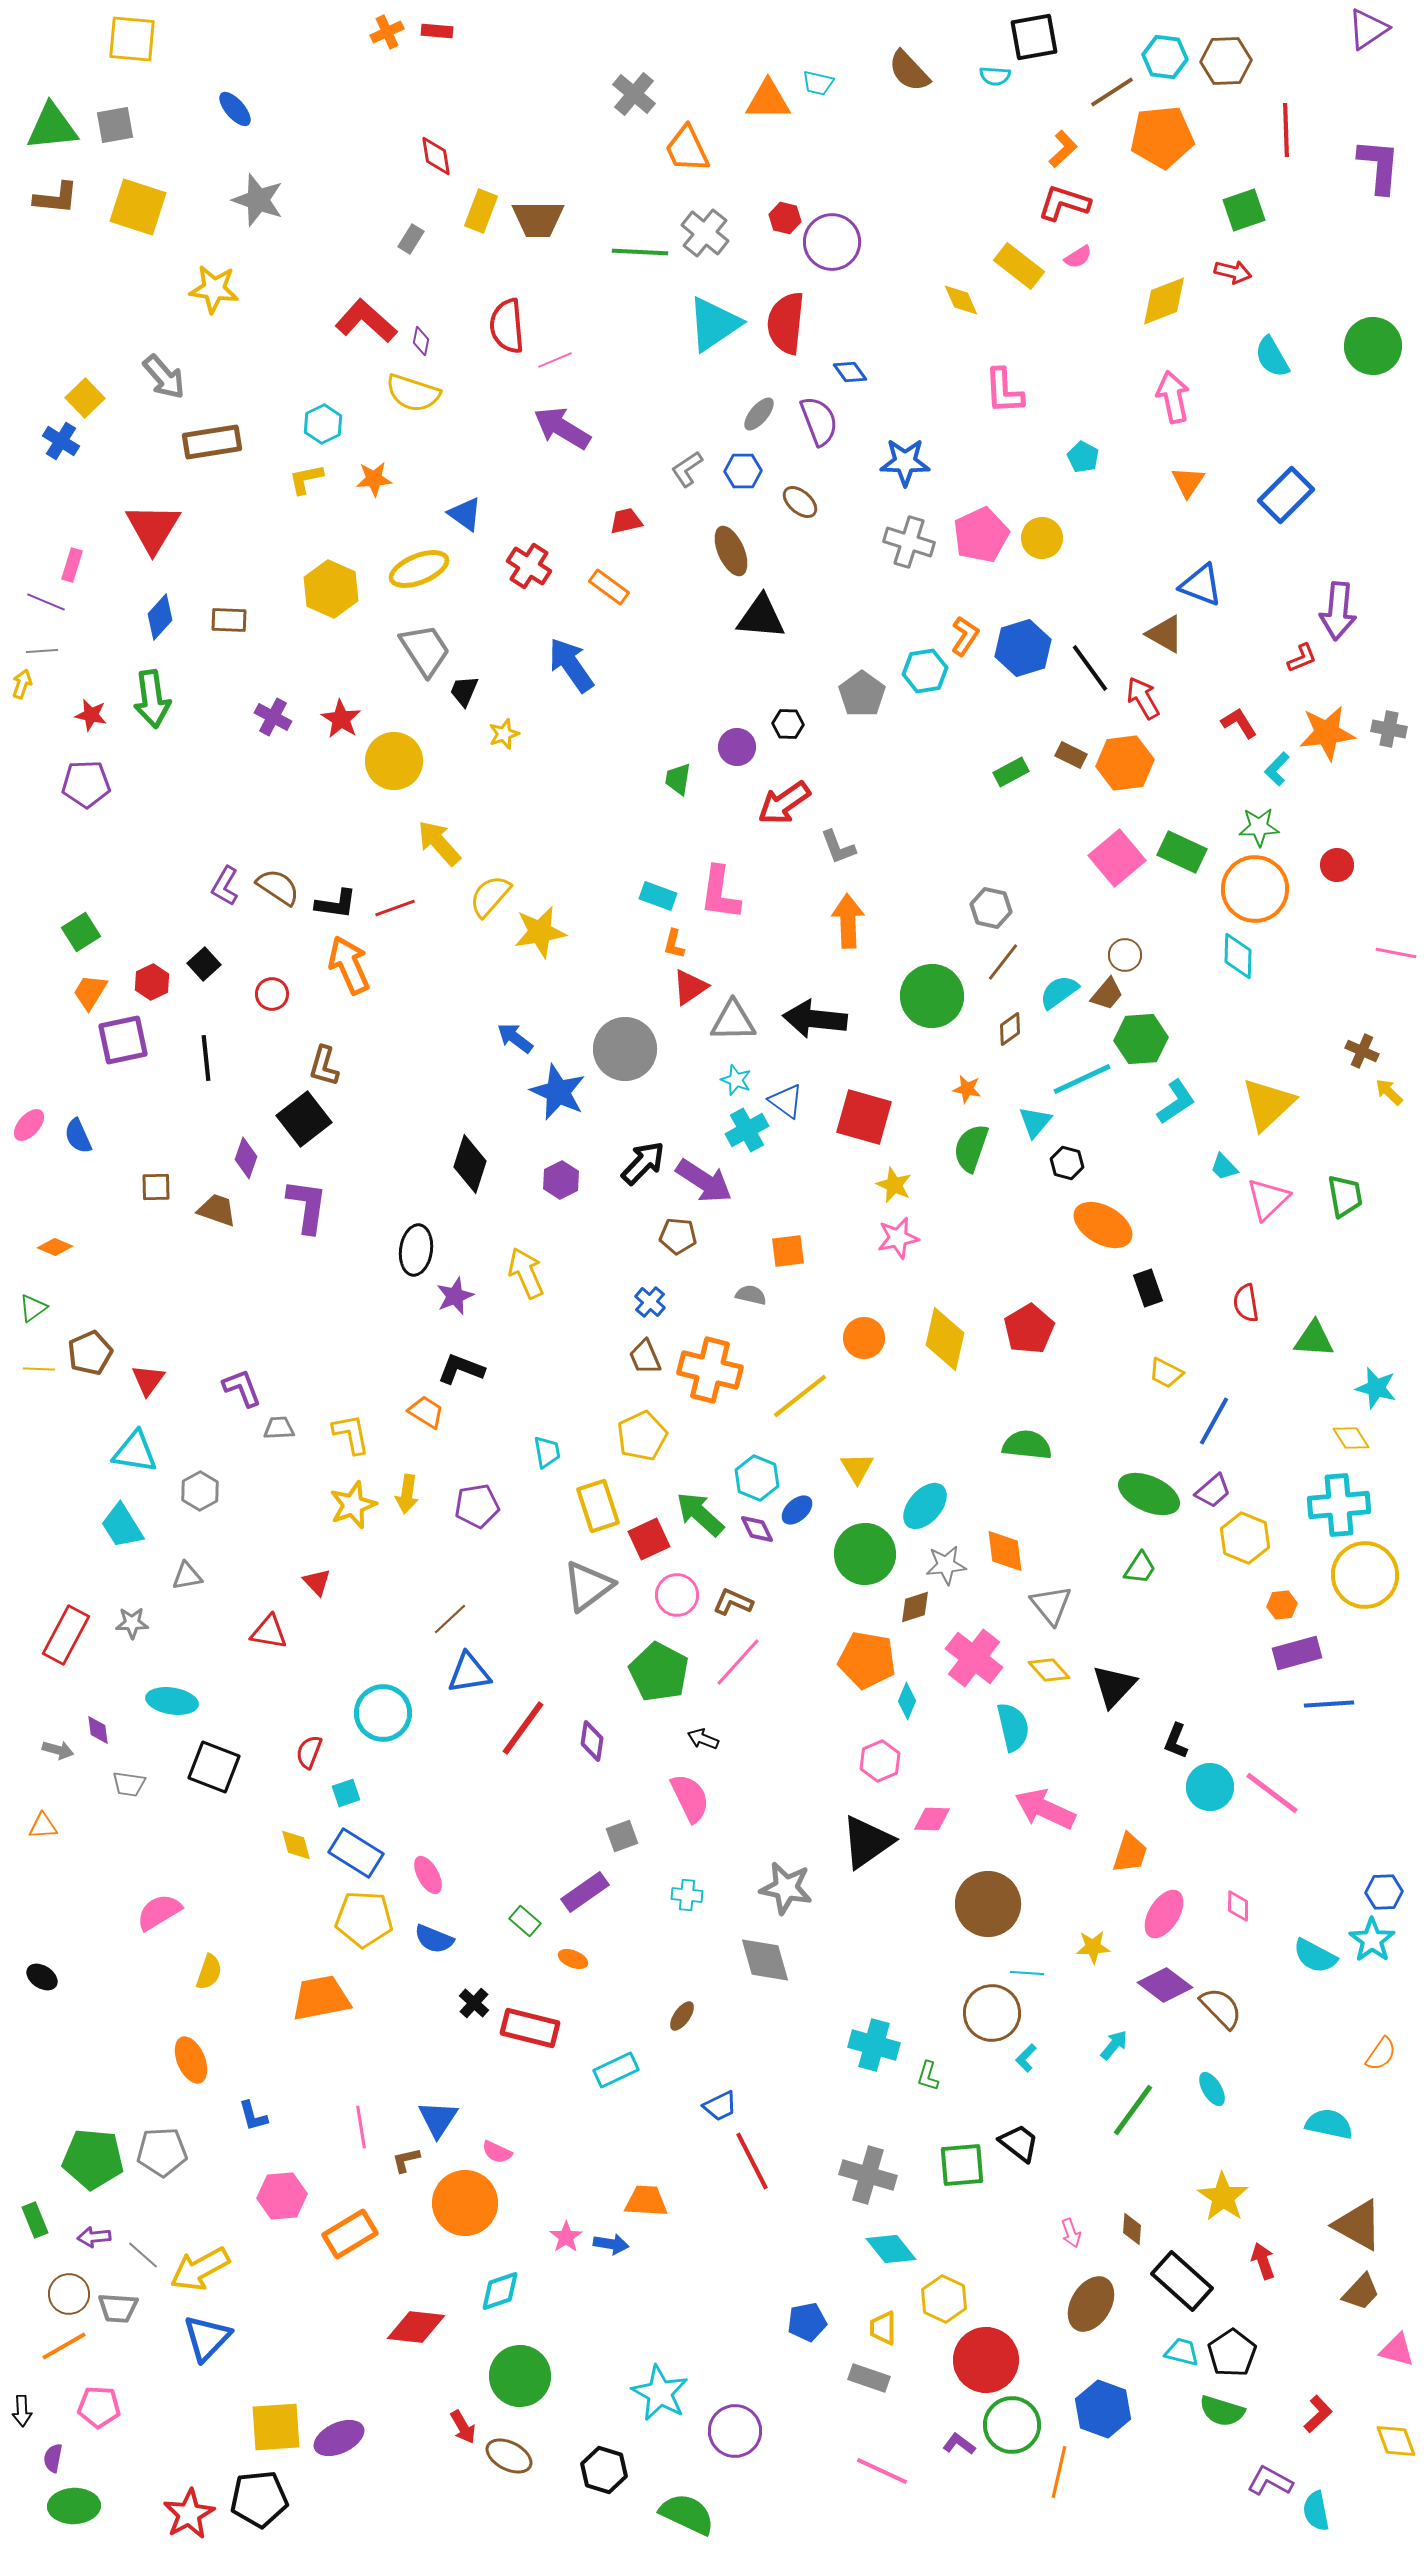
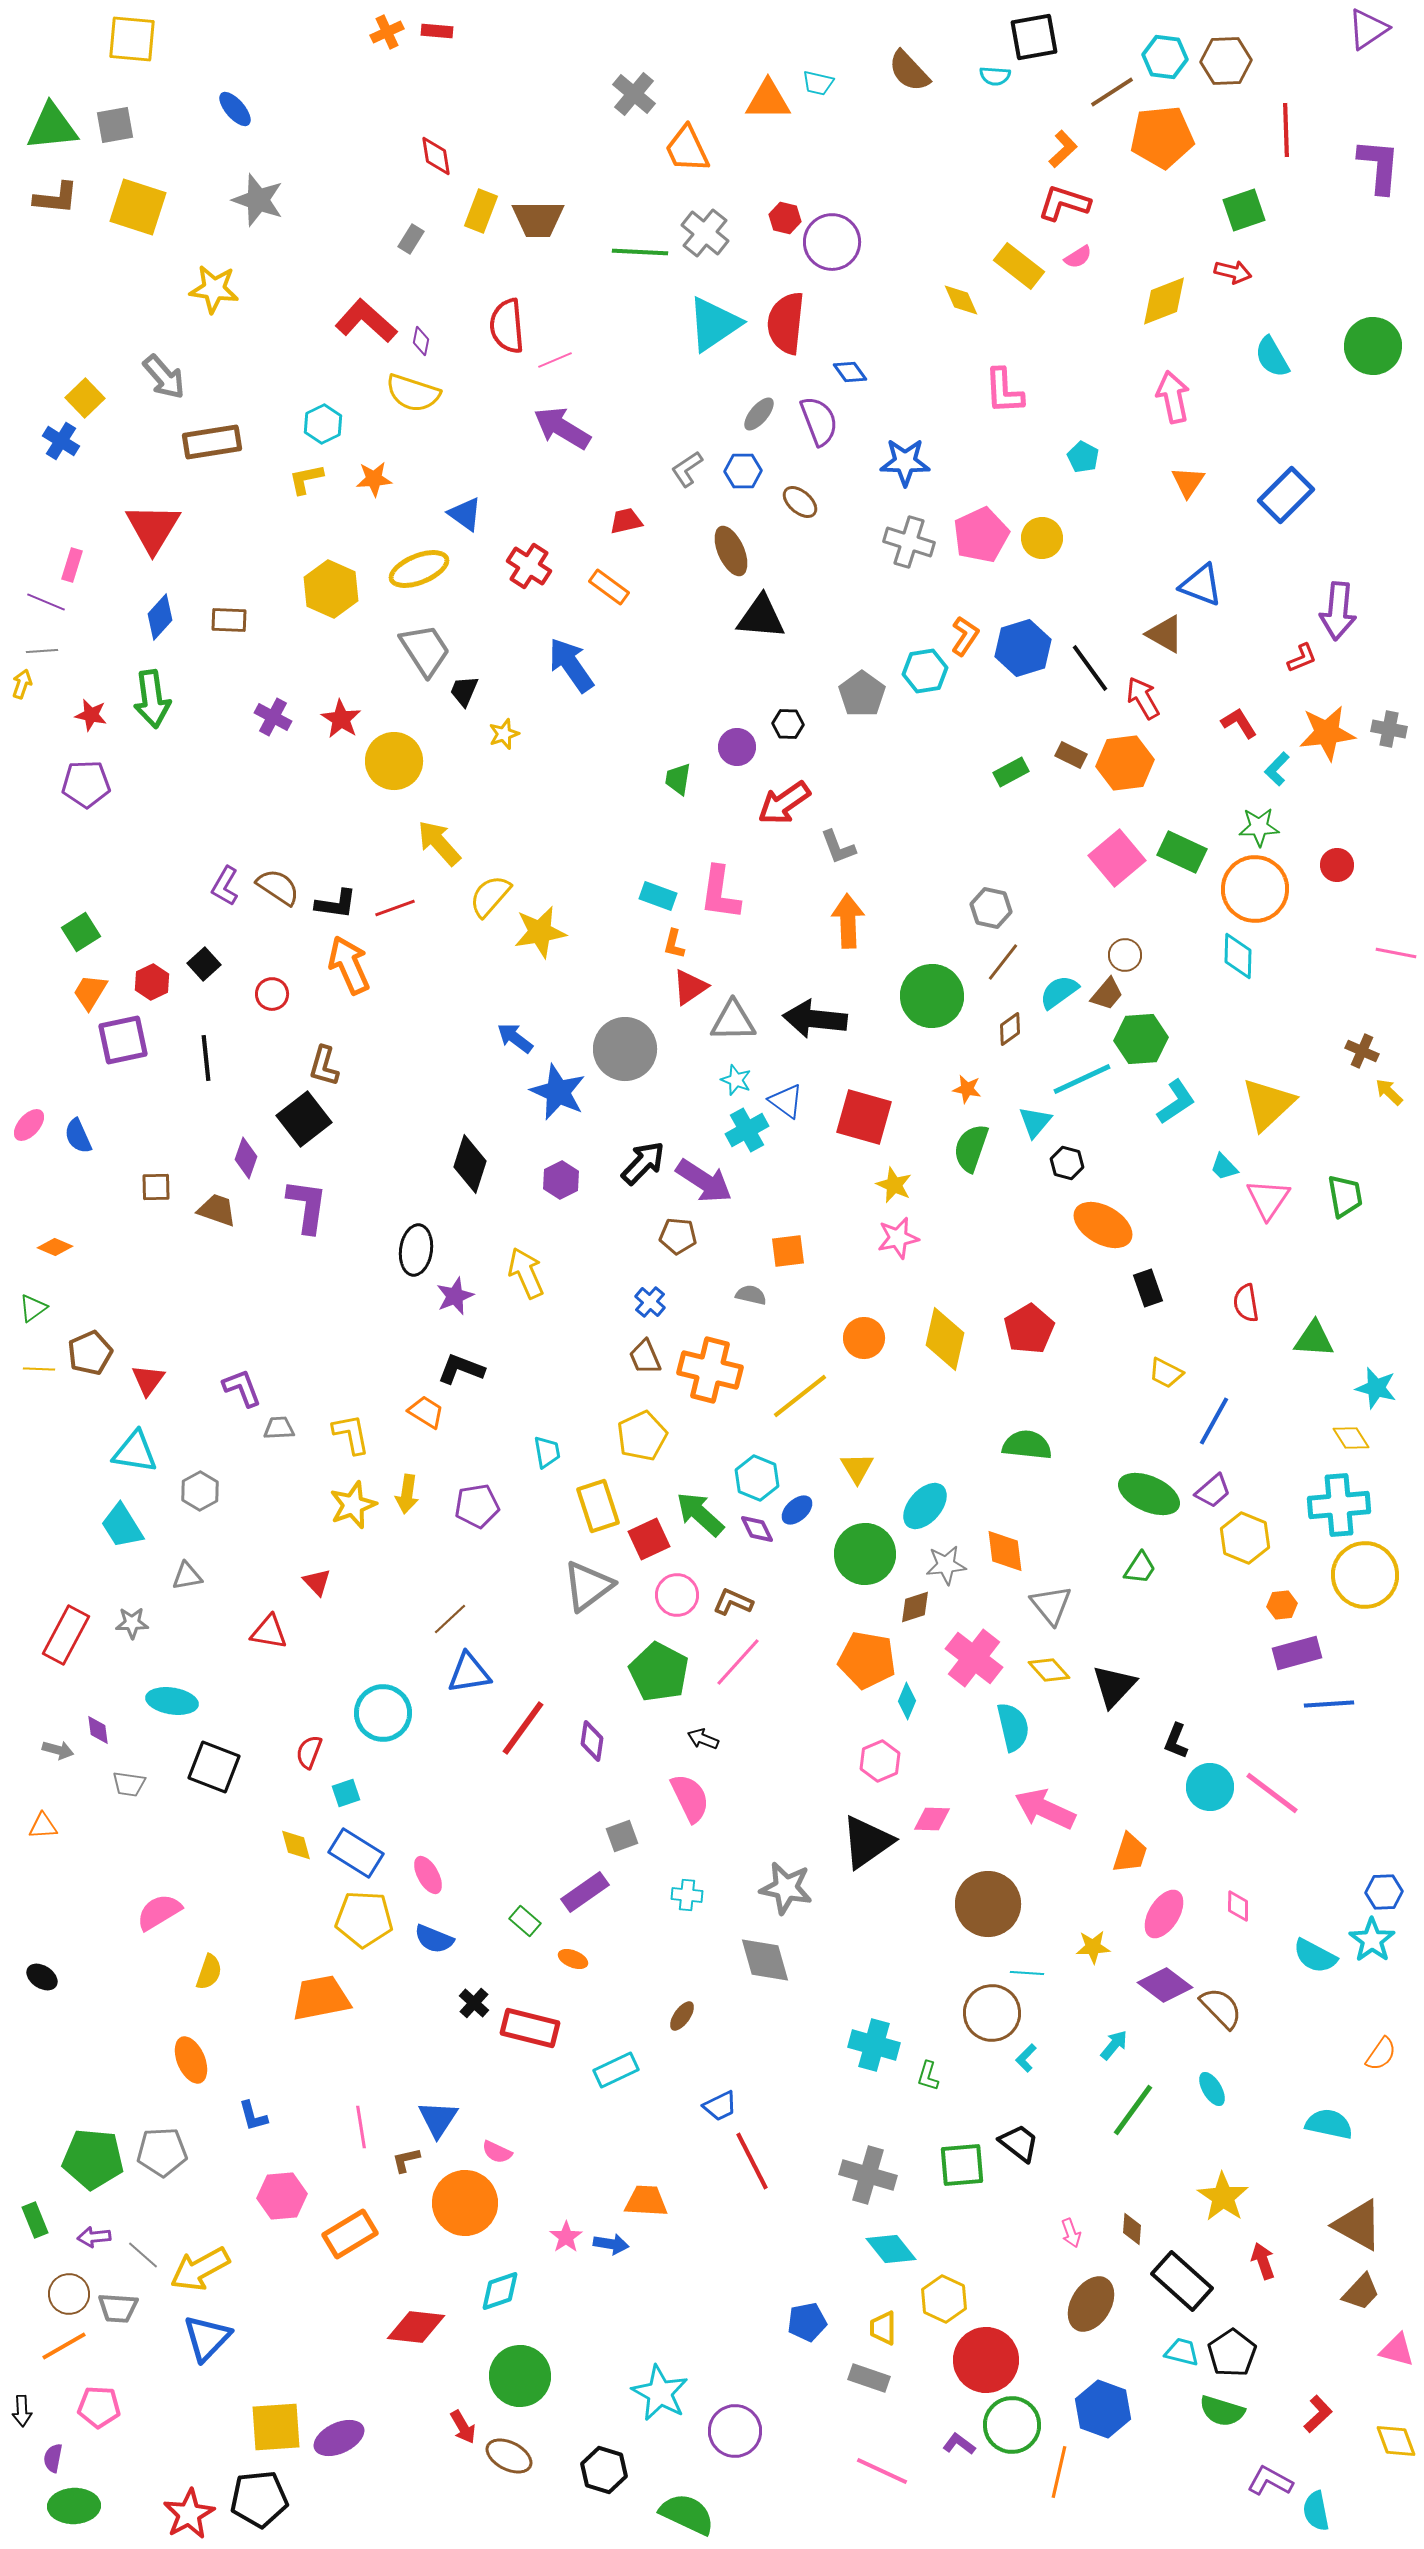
pink triangle at (1268, 1199): rotated 12 degrees counterclockwise
